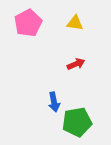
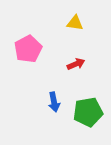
pink pentagon: moved 26 px down
green pentagon: moved 11 px right, 10 px up
